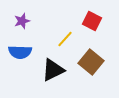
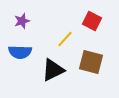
brown square: rotated 25 degrees counterclockwise
